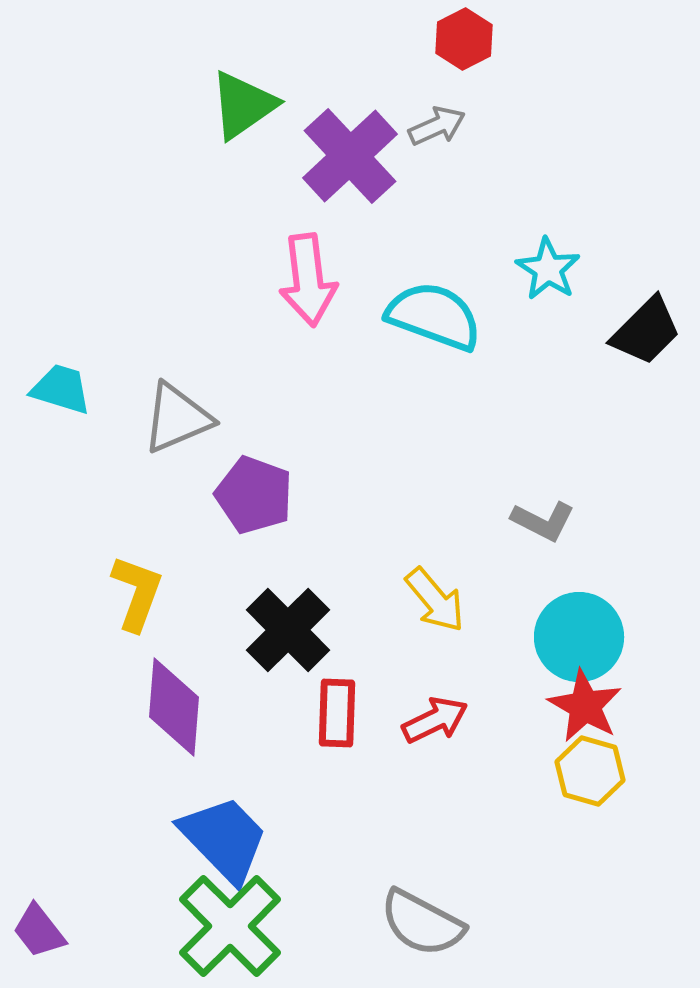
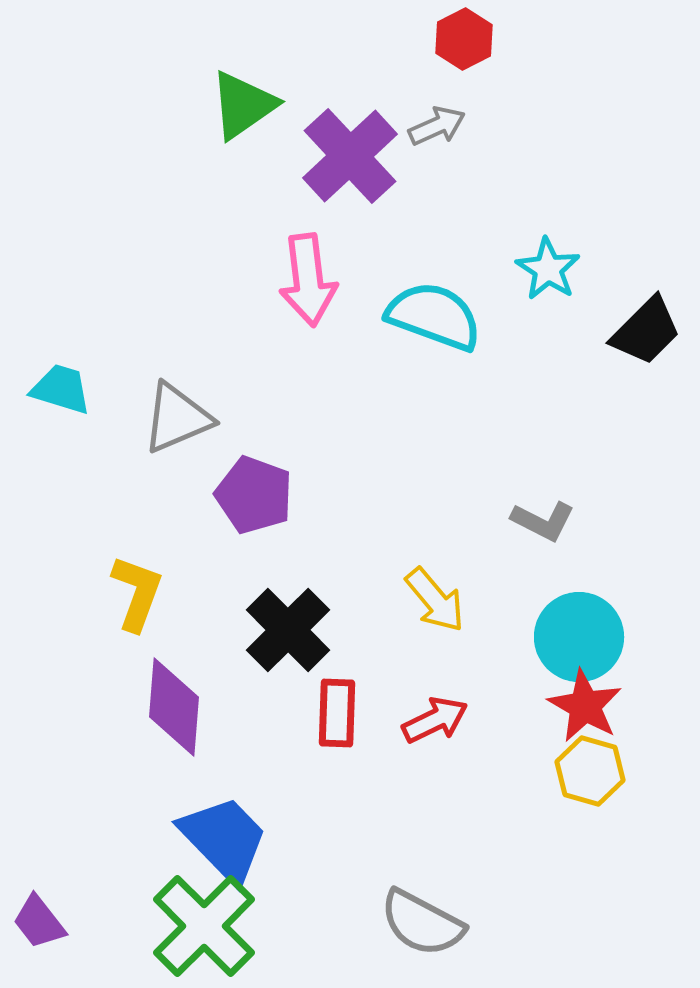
green cross: moved 26 px left
purple trapezoid: moved 9 px up
